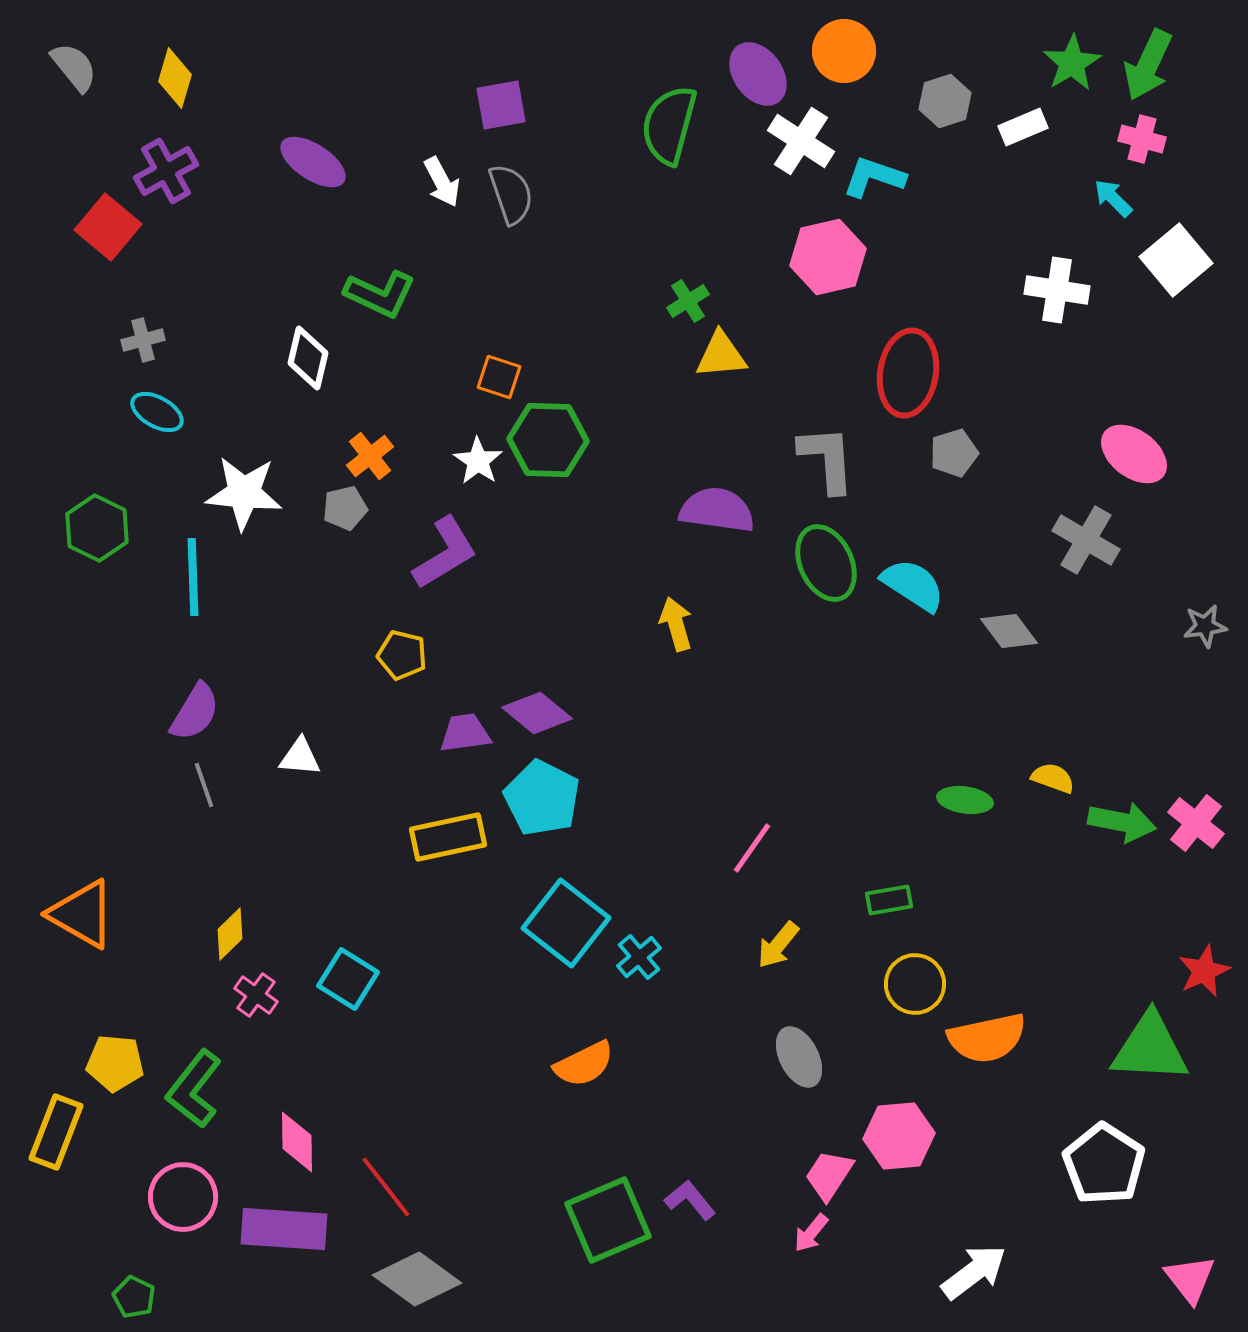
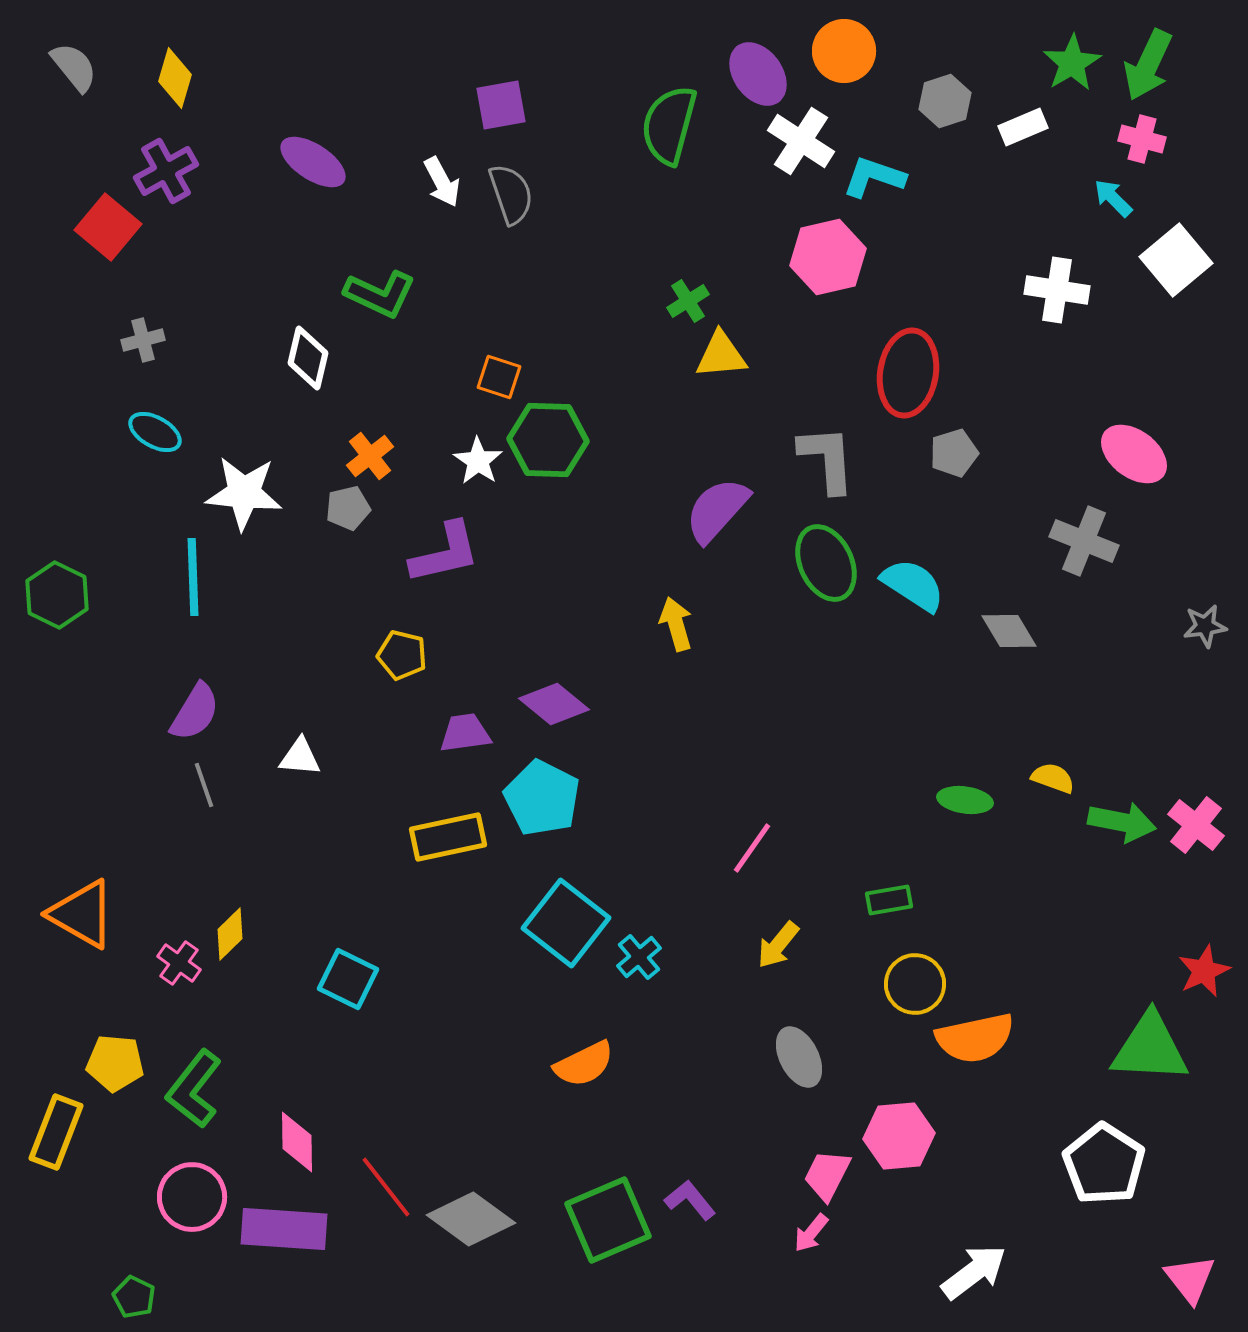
cyan ellipse at (157, 412): moved 2 px left, 20 px down
gray pentagon at (345, 508): moved 3 px right
purple semicircle at (717, 510): rotated 56 degrees counterclockwise
green hexagon at (97, 528): moved 40 px left, 67 px down
gray cross at (1086, 540): moved 2 px left, 1 px down; rotated 8 degrees counterclockwise
purple L-shape at (445, 553): rotated 18 degrees clockwise
gray diamond at (1009, 631): rotated 6 degrees clockwise
purple diamond at (537, 713): moved 17 px right, 9 px up
pink cross at (1196, 823): moved 2 px down
cyan square at (348, 979): rotated 6 degrees counterclockwise
pink cross at (256, 995): moved 77 px left, 32 px up
orange semicircle at (987, 1038): moved 12 px left
pink trapezoid at (829, 1175): moved 2 px left; rotated 6 degrees counterclockwise
pink circle at (183, 1197): moved 9 px right
gray diamond at (417, 1279): moved 54 px right, 60 px up
